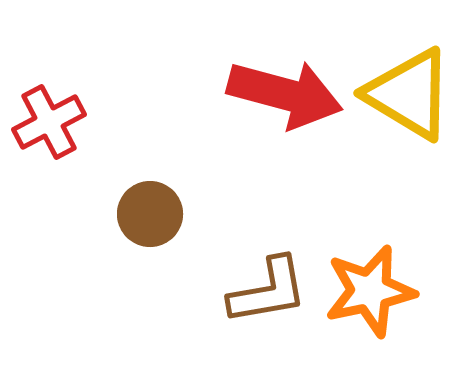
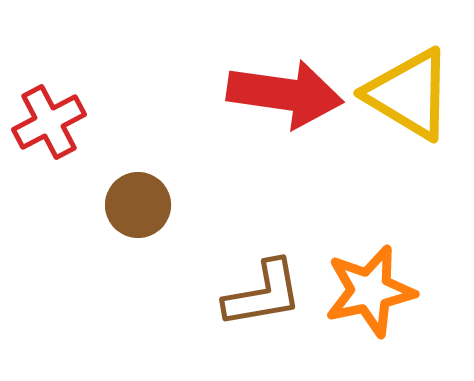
red arrow: rotated 7 degrees counterclockwise
brown circle: moved 12 px left, 9 px up
brown L-shape: moved 5 px left, 3 px down
